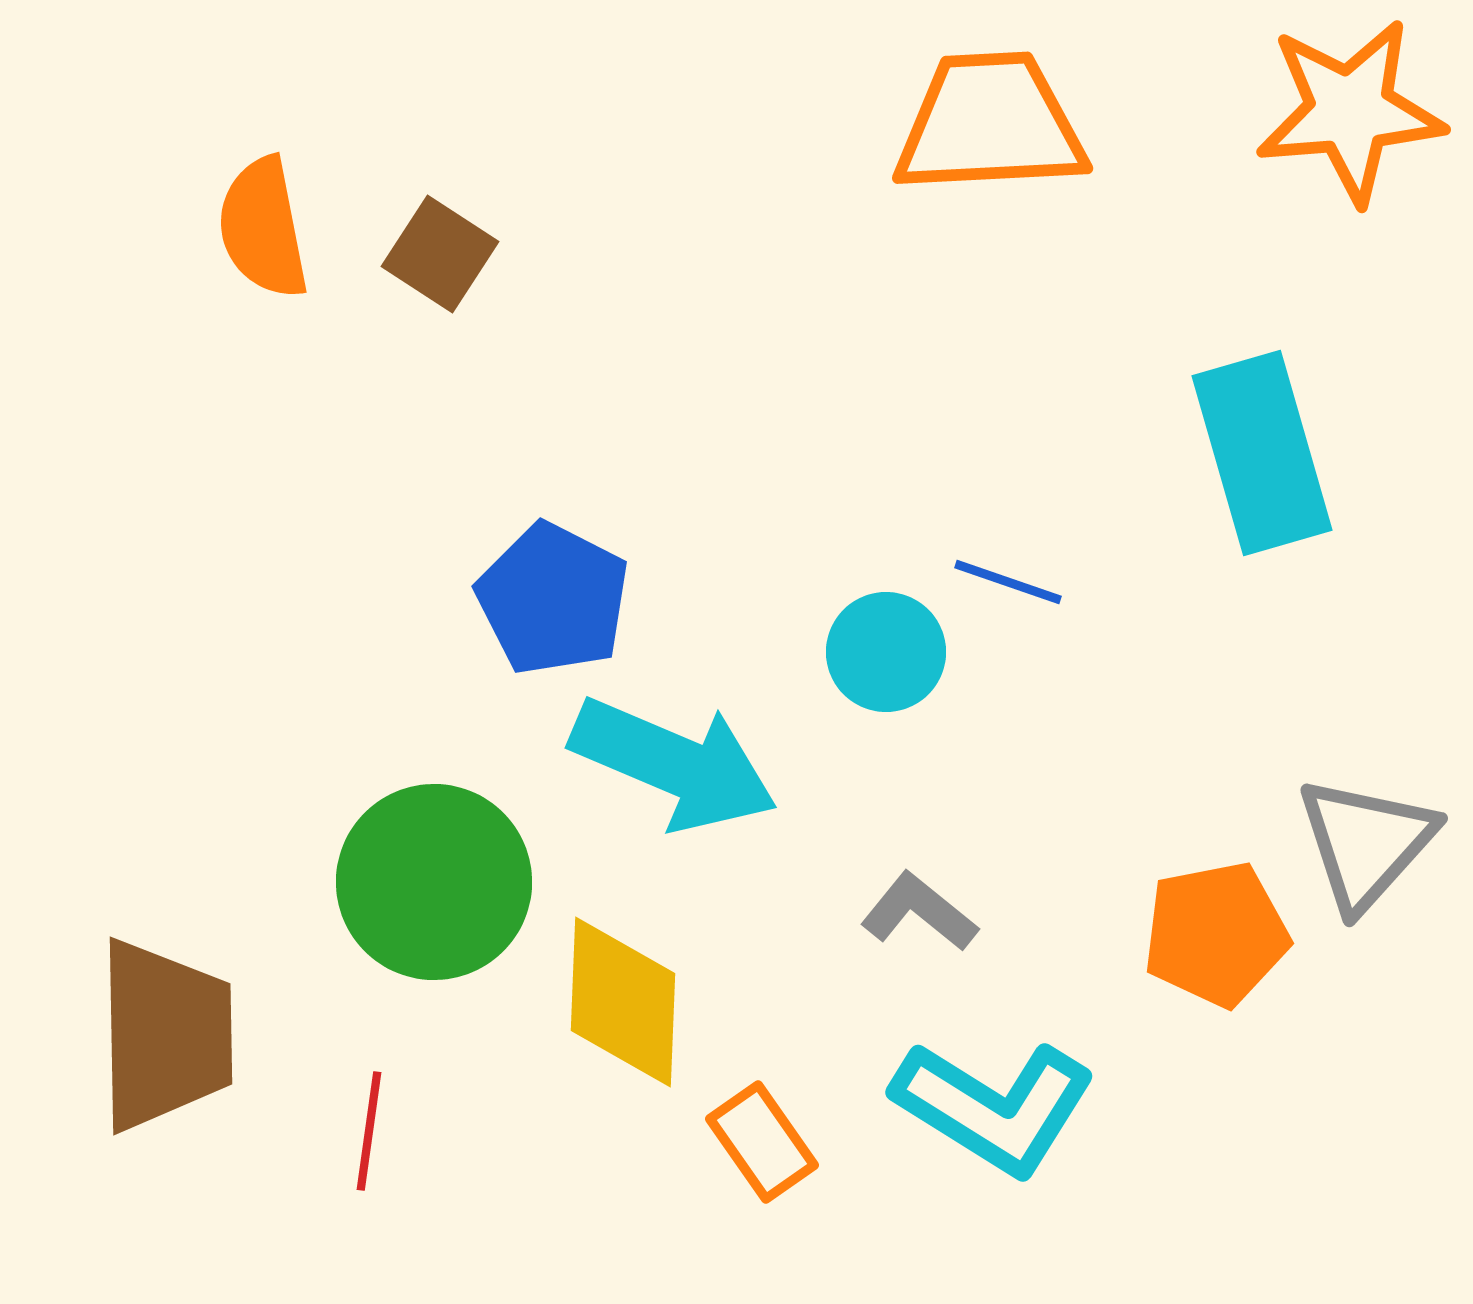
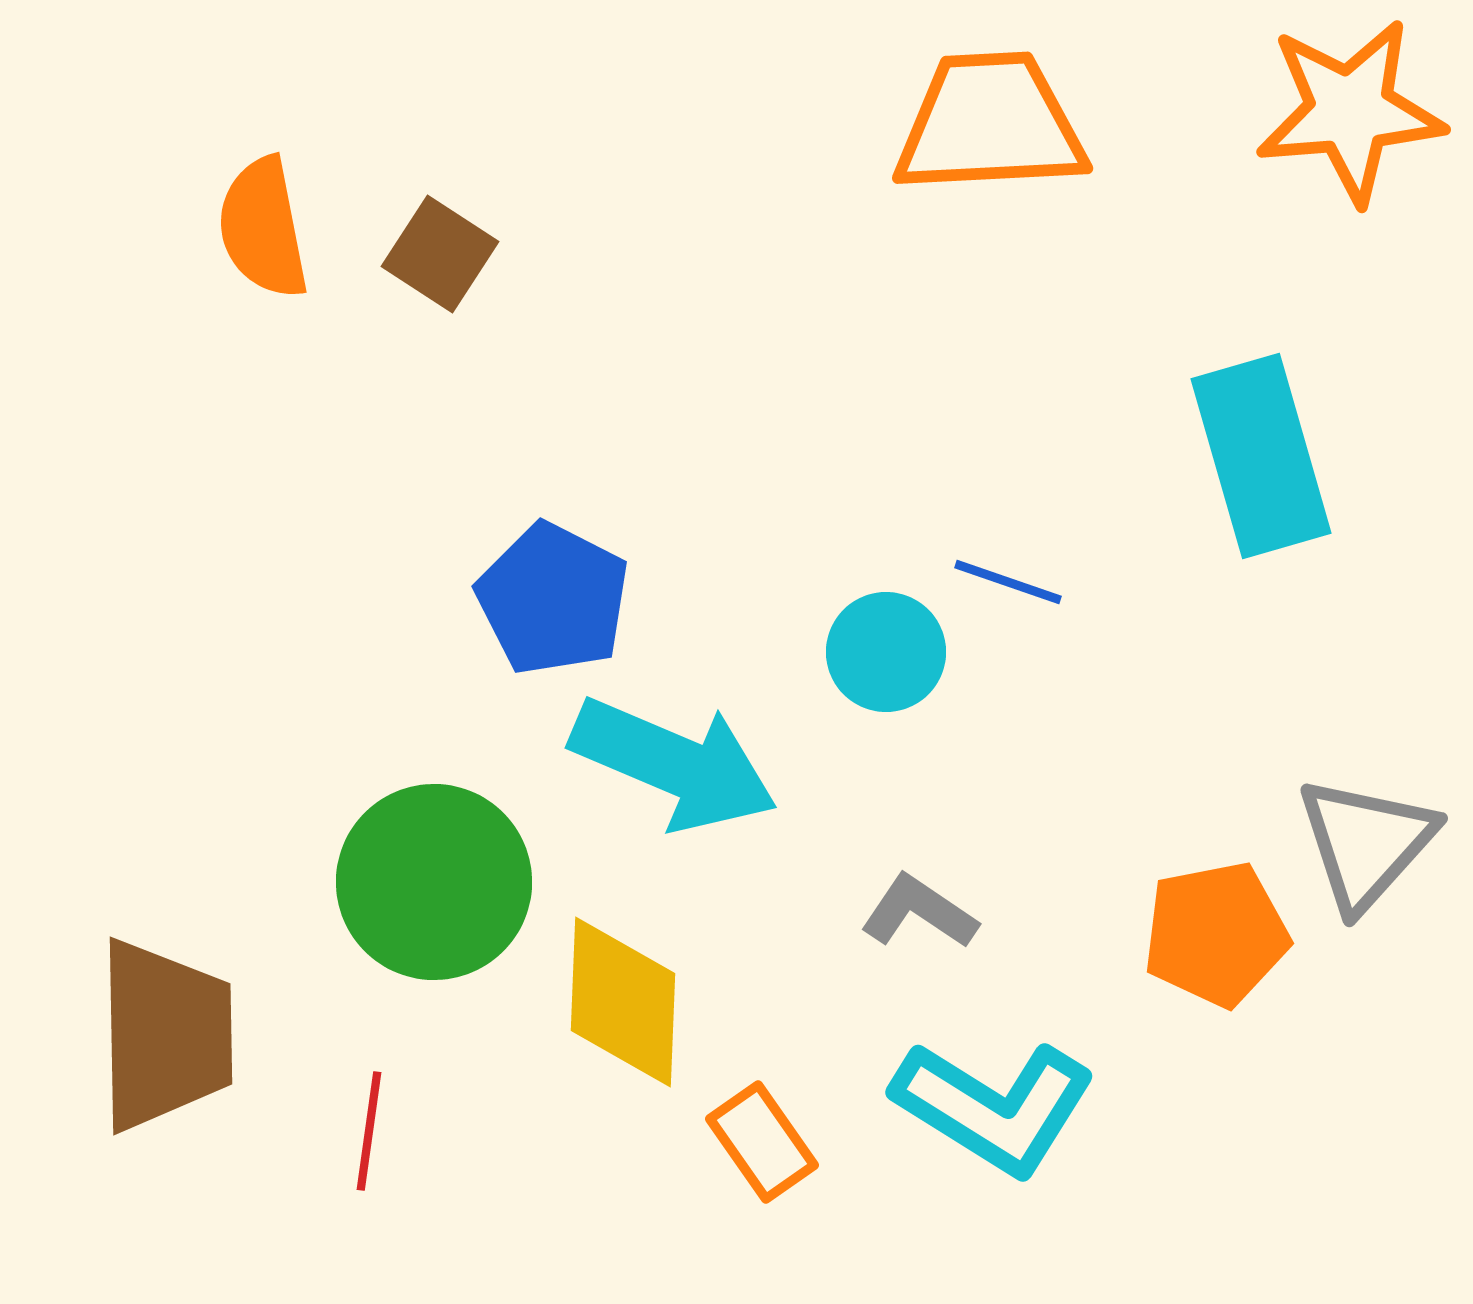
cyan rectangle: moved 1 px left, 3 px down
gray L-shape: rotated 5 degrees counterclockwise
